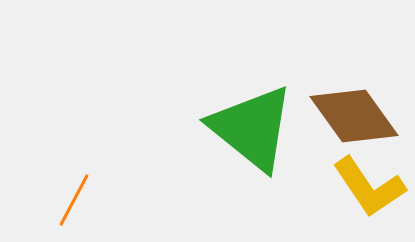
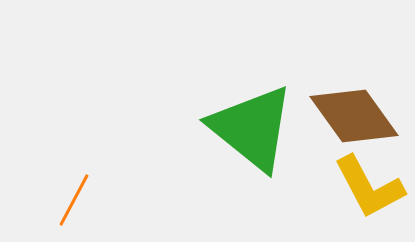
yellow L-shape: rotated 6 degrees clockwise
